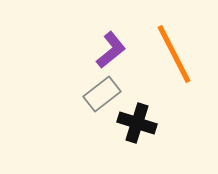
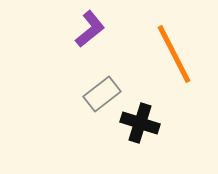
purple L-shape: moved 21 px left, 21 px up
black cross: moved 3 px right
